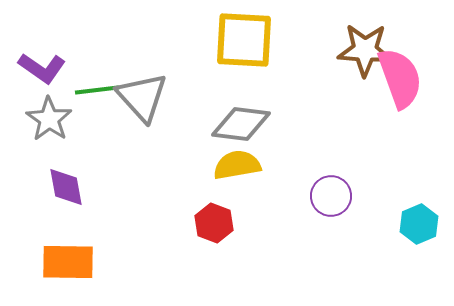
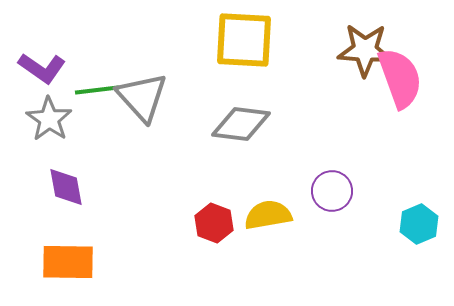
yellow semicircle: moved 31 px right, 50 px down
purple circle: moved 1 px right, 5 px up
